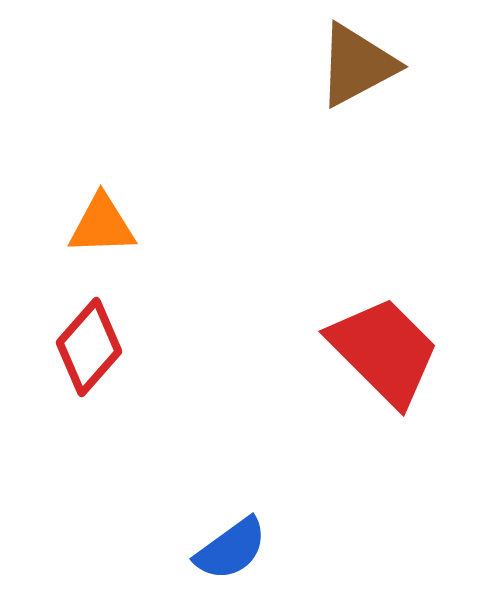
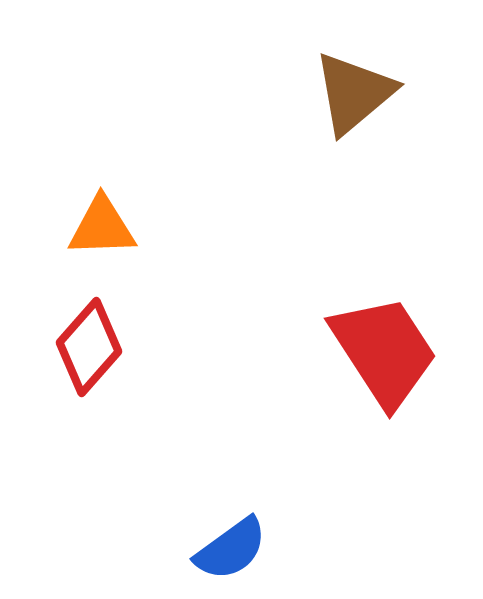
brown triangle: moved 3 px left, 28 px down; rotated 12 degrees counterclockwise
orange triangle: moved 2 px down
red trapezoid: rotated 12 degrees clockwise
